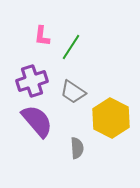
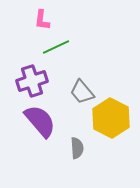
pink L-shape: moved 16 px up
green line: moved 15 px left; rotated 32 degrees clockwise
gray trapezoid: moved 9 px right; rotated 16 degrees clockwise
purple semicircle: moved 3 px right
